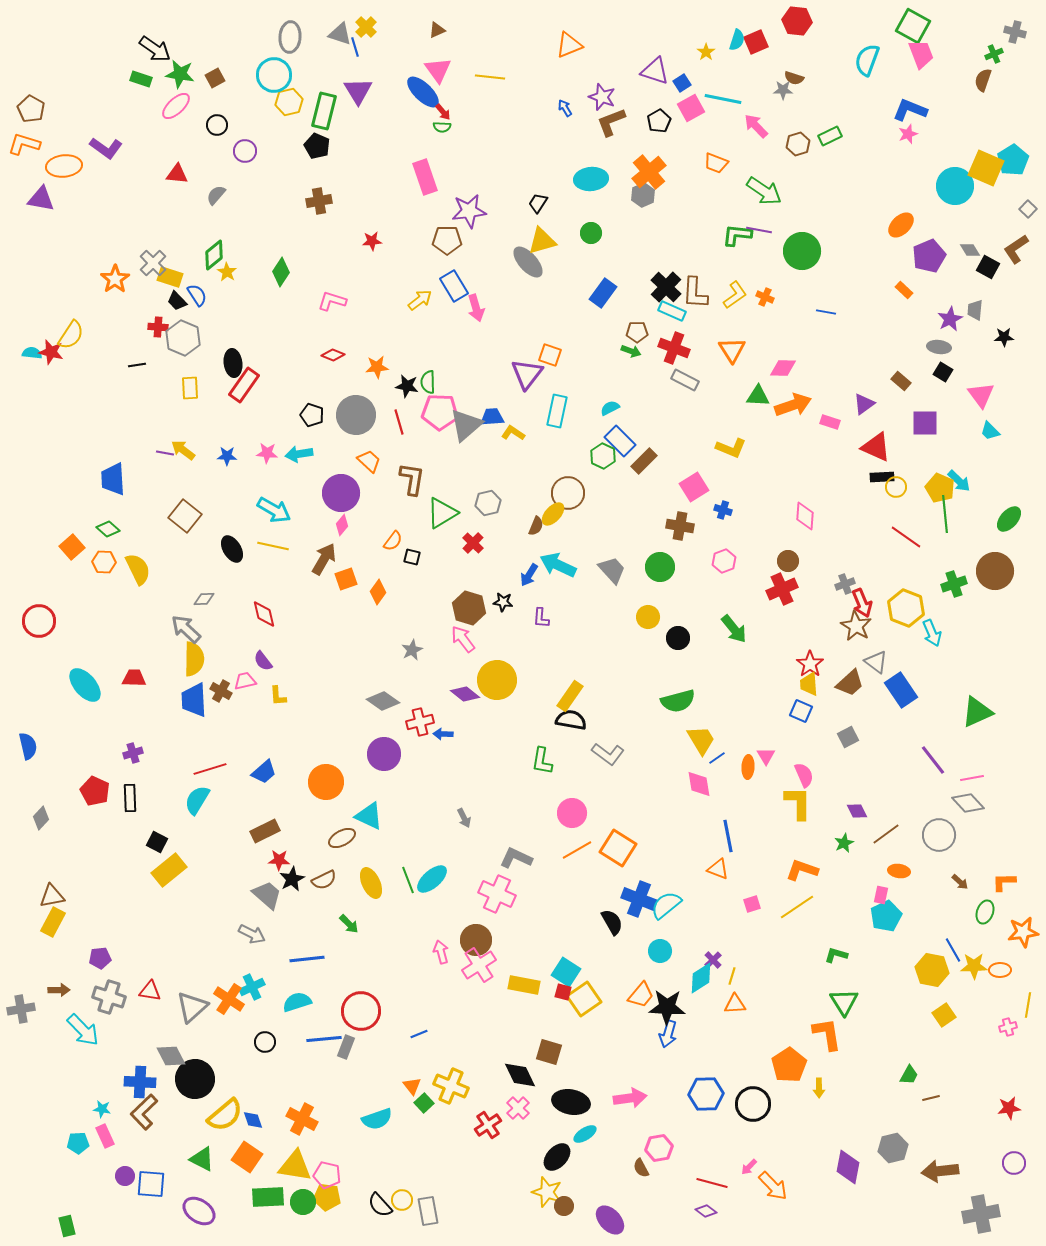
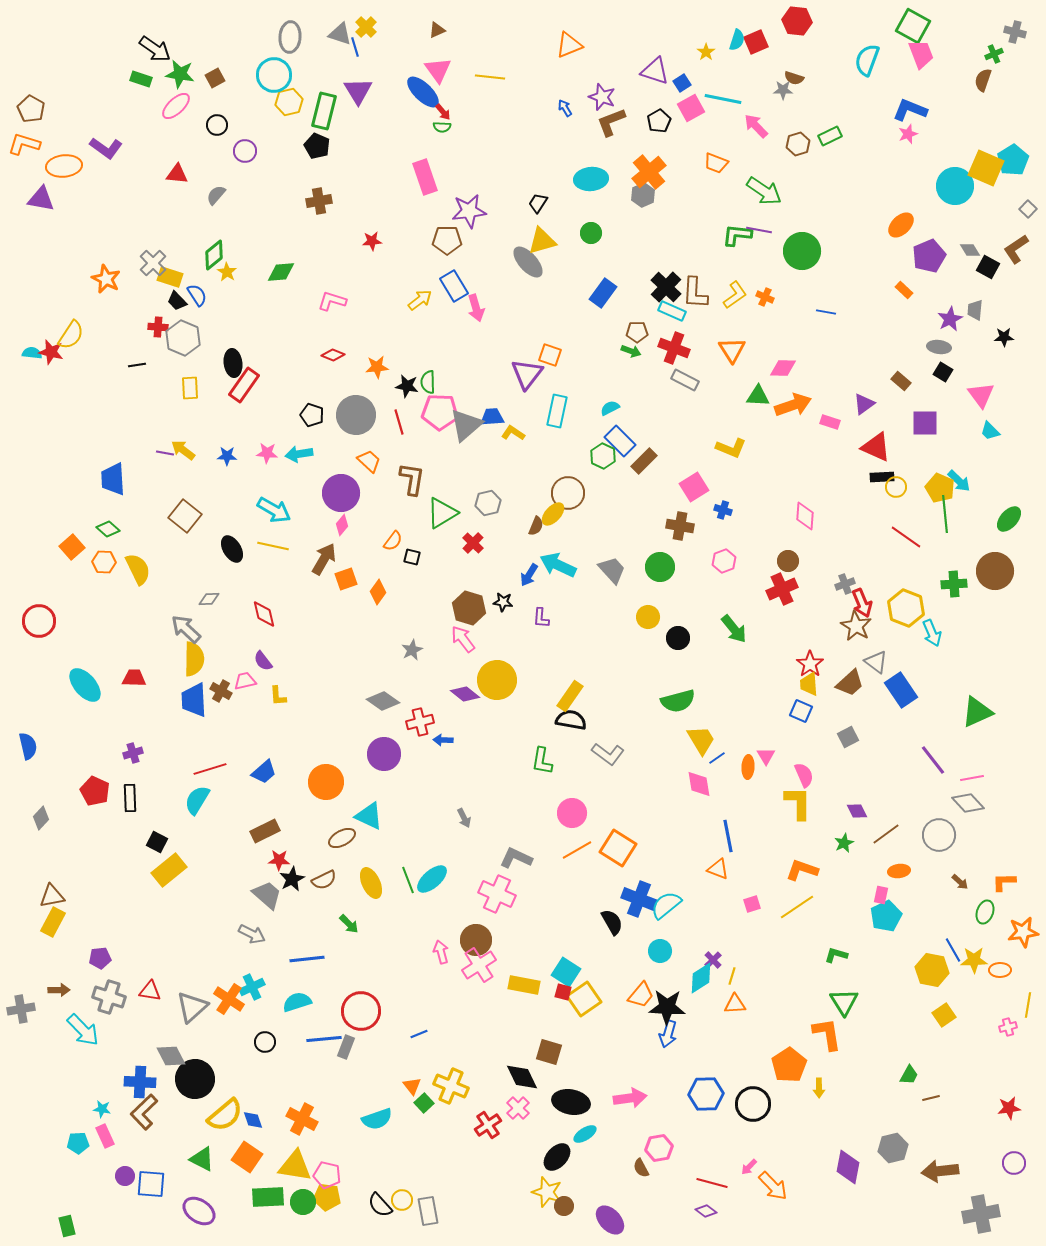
green diamond at (281, 272): rotated 52 degrees clockwise
orange star at (115, 279): moved 9 px left; rotated 12 degrees counterclockwise
green cross at (954, 584): rotated 15 degrees clockwise
gray diamond at (204, 599): moved 5 px right
blue arrow at (443, 734): moved 6 px down
orange ellipse at (899, 871): rotated 15 degrees counterclockwise
yellow star at (974, 966): moved 6 px up
black diamond at (520, 1075): moved 2 px right, 2 px down
